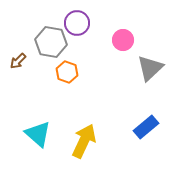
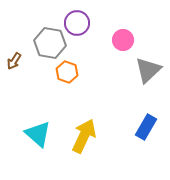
gray hexagon: moved 1 px left, 1 px down
brown arrow: moved 4 px left; rotated 12 degrees counterclockwise
gray triangle: moved 2 px left, 2 px down
blue rectangle: rotated 20 degrees counterclockwise
yellow arrow: moved 5 px up
